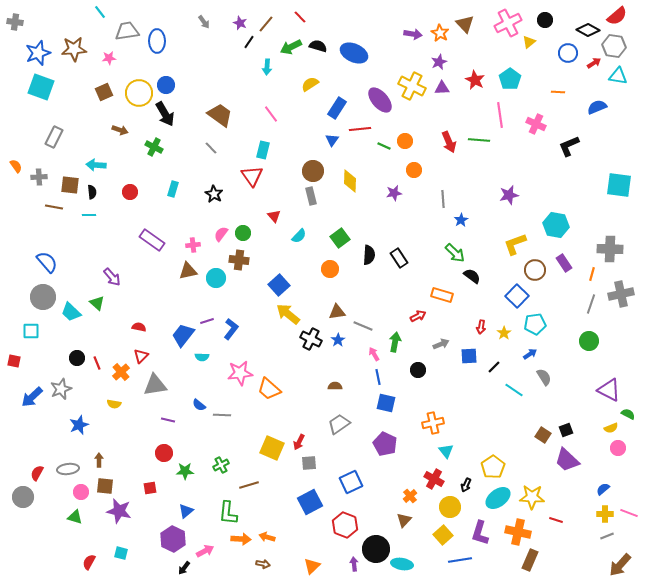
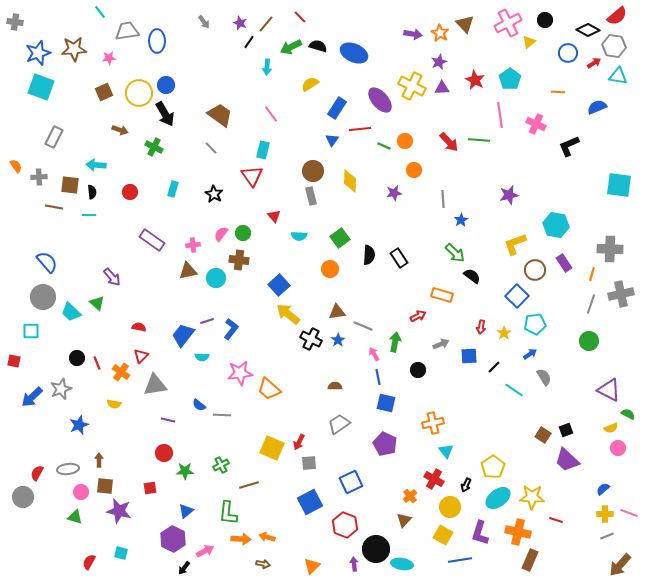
red arrow at (449, 142): rotated 20 degrees counterclockwise
cyan semicircle at (299, 236): rotated 49 degrees clockwise
orange cross at (121, 372): rotated 12 degrees counterclockwise
yellow square at (443, 535): rotated 18 degrees counterclockwise
